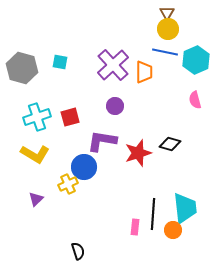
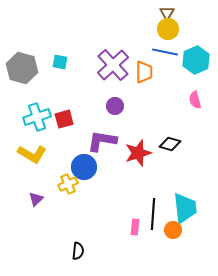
red square: moved 6 px left, 2 px down
yellow L-shape: moved 3 px left
black semicircle: rotated 24 degrees clockwise
